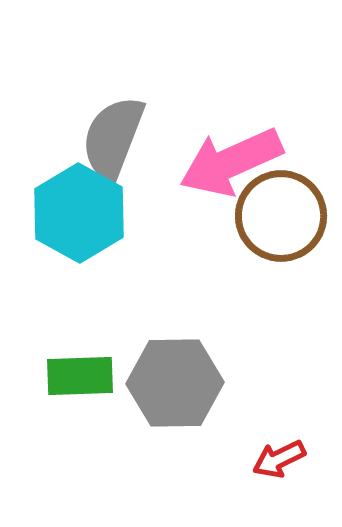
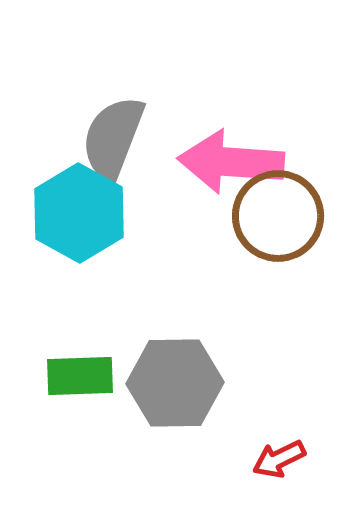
pink arrow: rotated 28 degrees clockwise
brown circle: moved 3 px left
